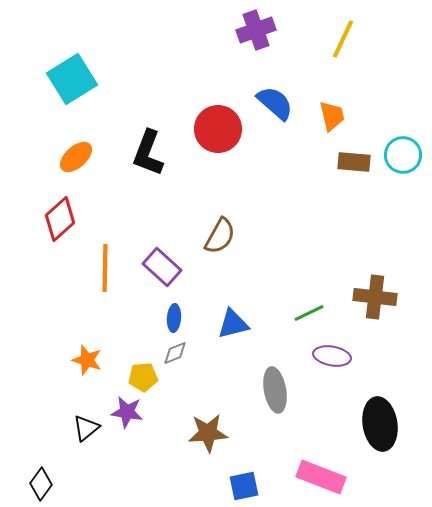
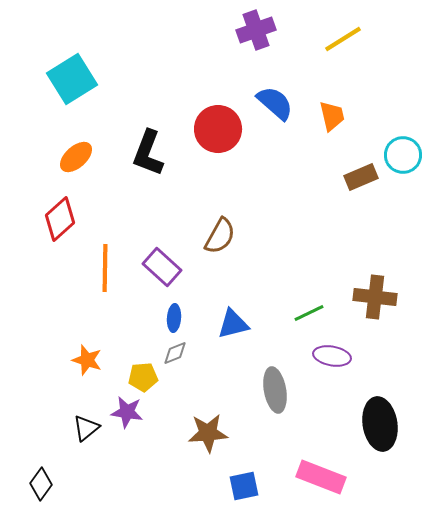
yellow line: rotated 33 degrees clockwise
brown rectangle: moved 7 px right, 15 px down; rotated 28 degrees counterclockwise
